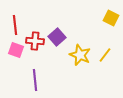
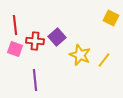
pink square: moved 1 px left, 1 px up
yellow line: moved 1 px left, 5 px down
